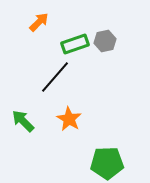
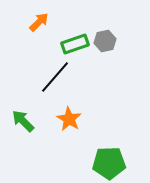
green pentagon: moved 2 px right
